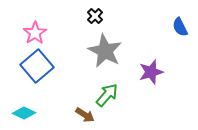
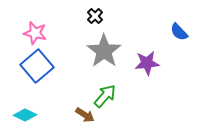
blue semicircle: moved 1 px left, 5 px down; rotated 18 degrees counterclockwise
pink star: rotated 25 degrees counterclockwise
gray star: moved 1 px left; rotated 8 degrees clockwise
purple star: moved 4 px left, 9 px up; rotated 10 degrees clockwise
green arrow: moved 2 px left, 1 px down
cyan diamond: moved 1 px right, 2 px down
